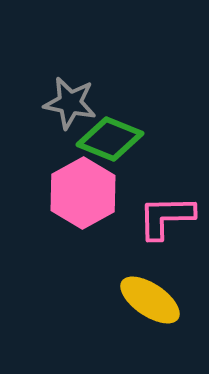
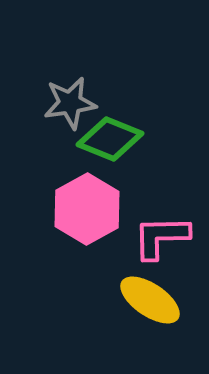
gray star: rotated 20 degrees counterclockwise
pink hexagon: moved 4 px right, 16 px down
pink L-shape: moved 5 px left, 20 px down
